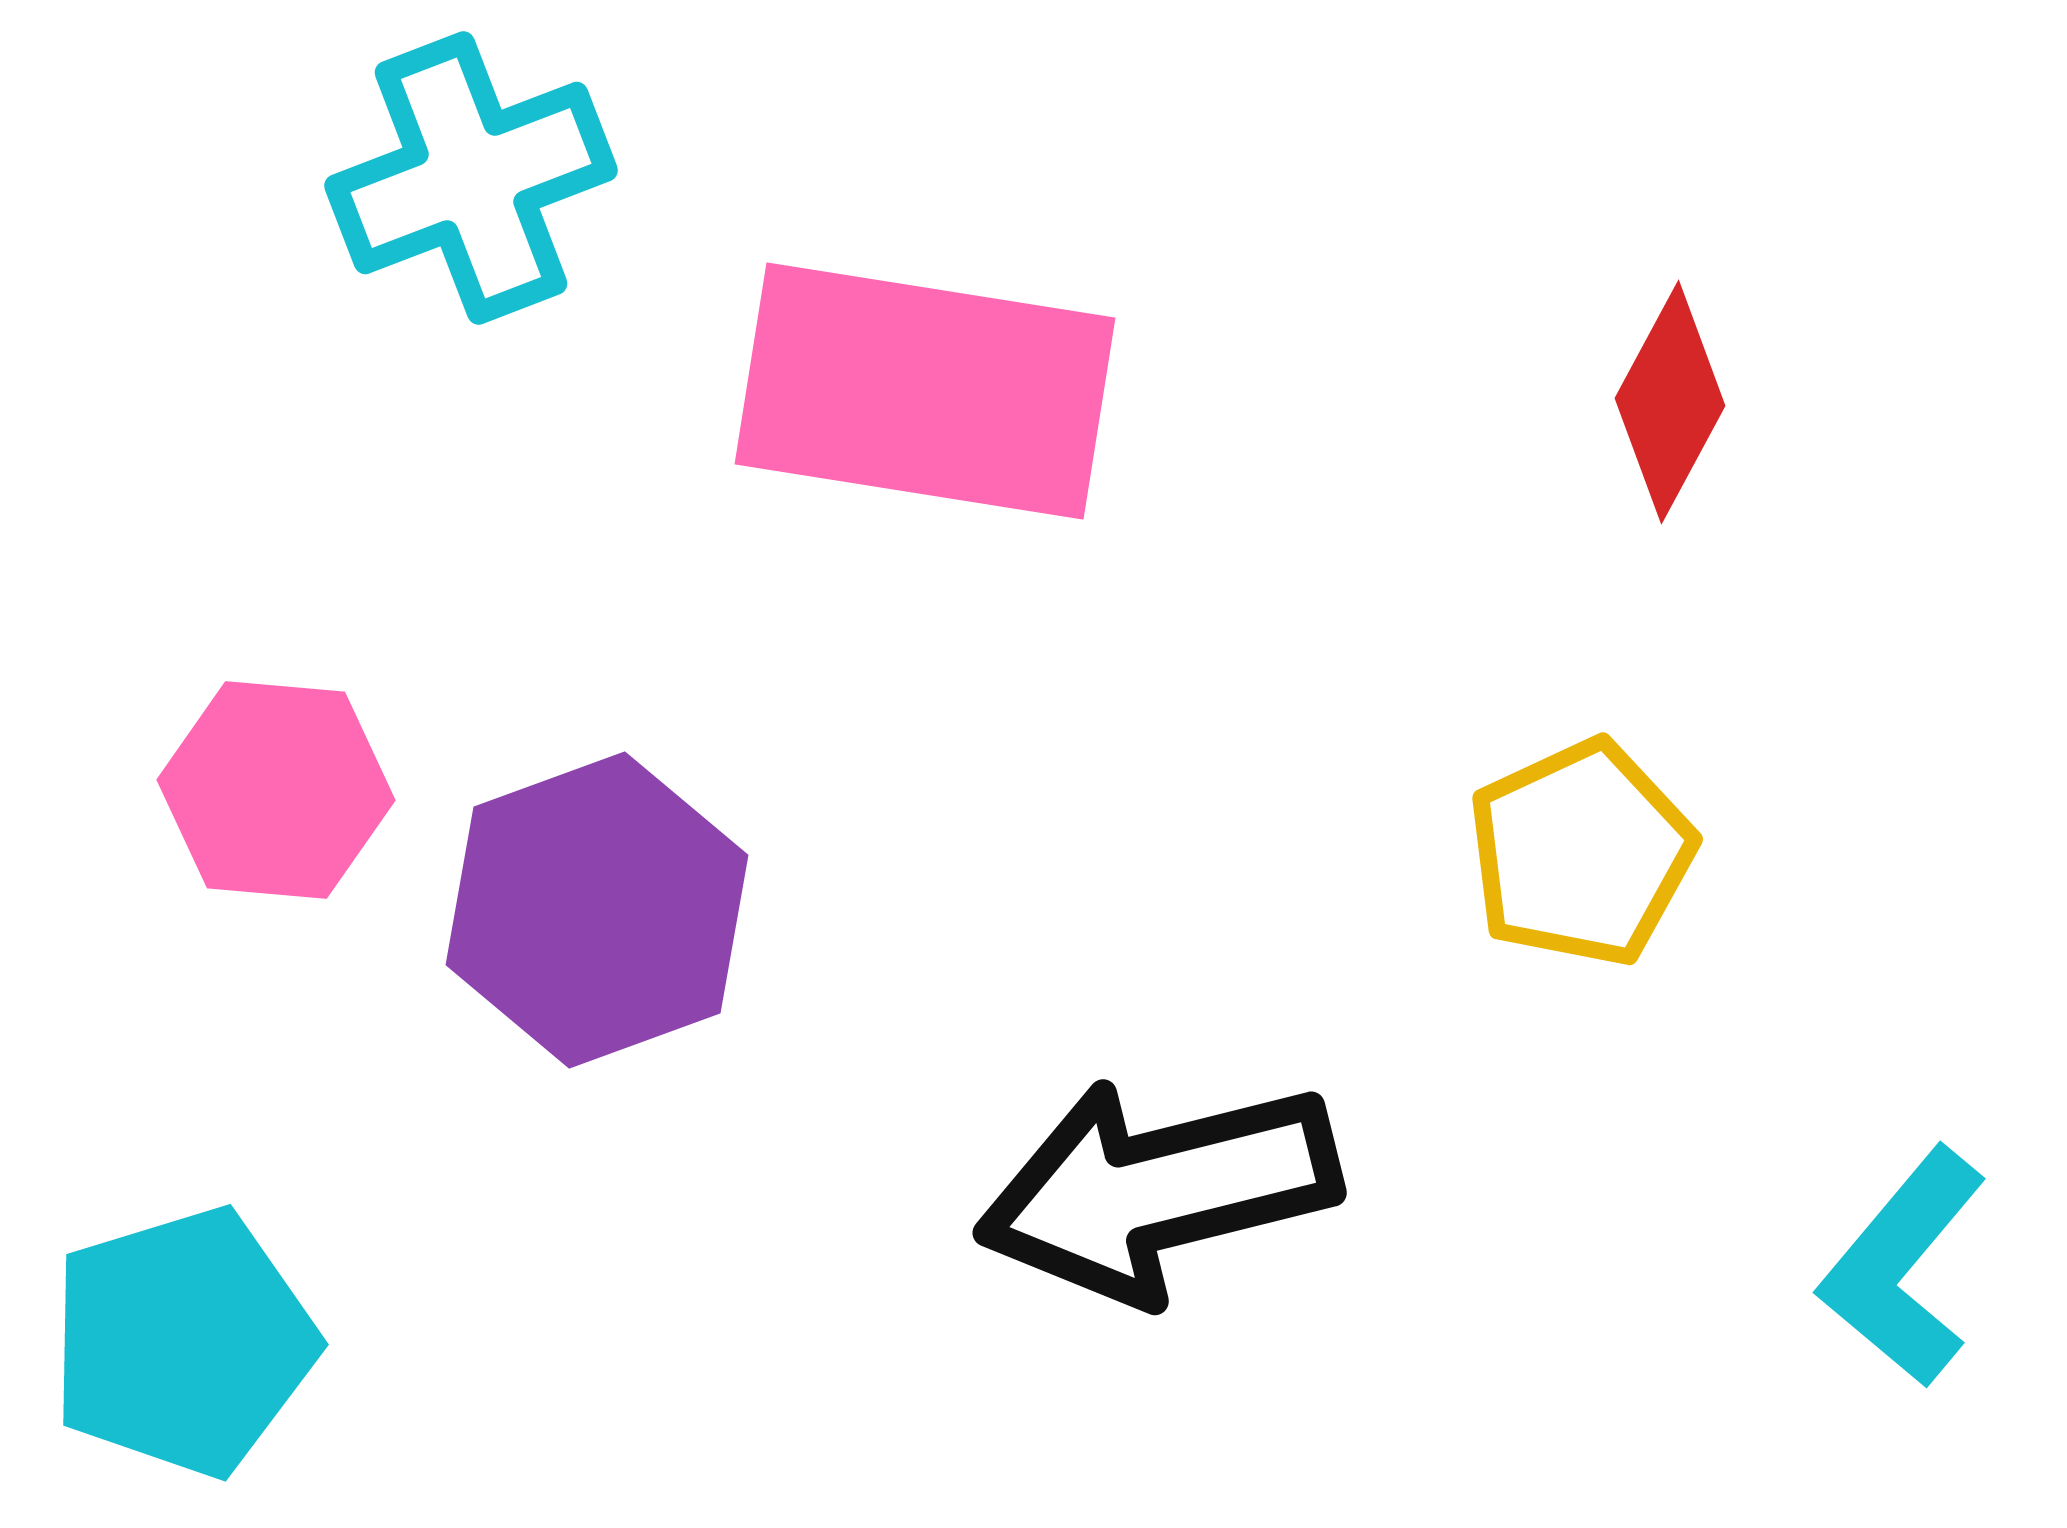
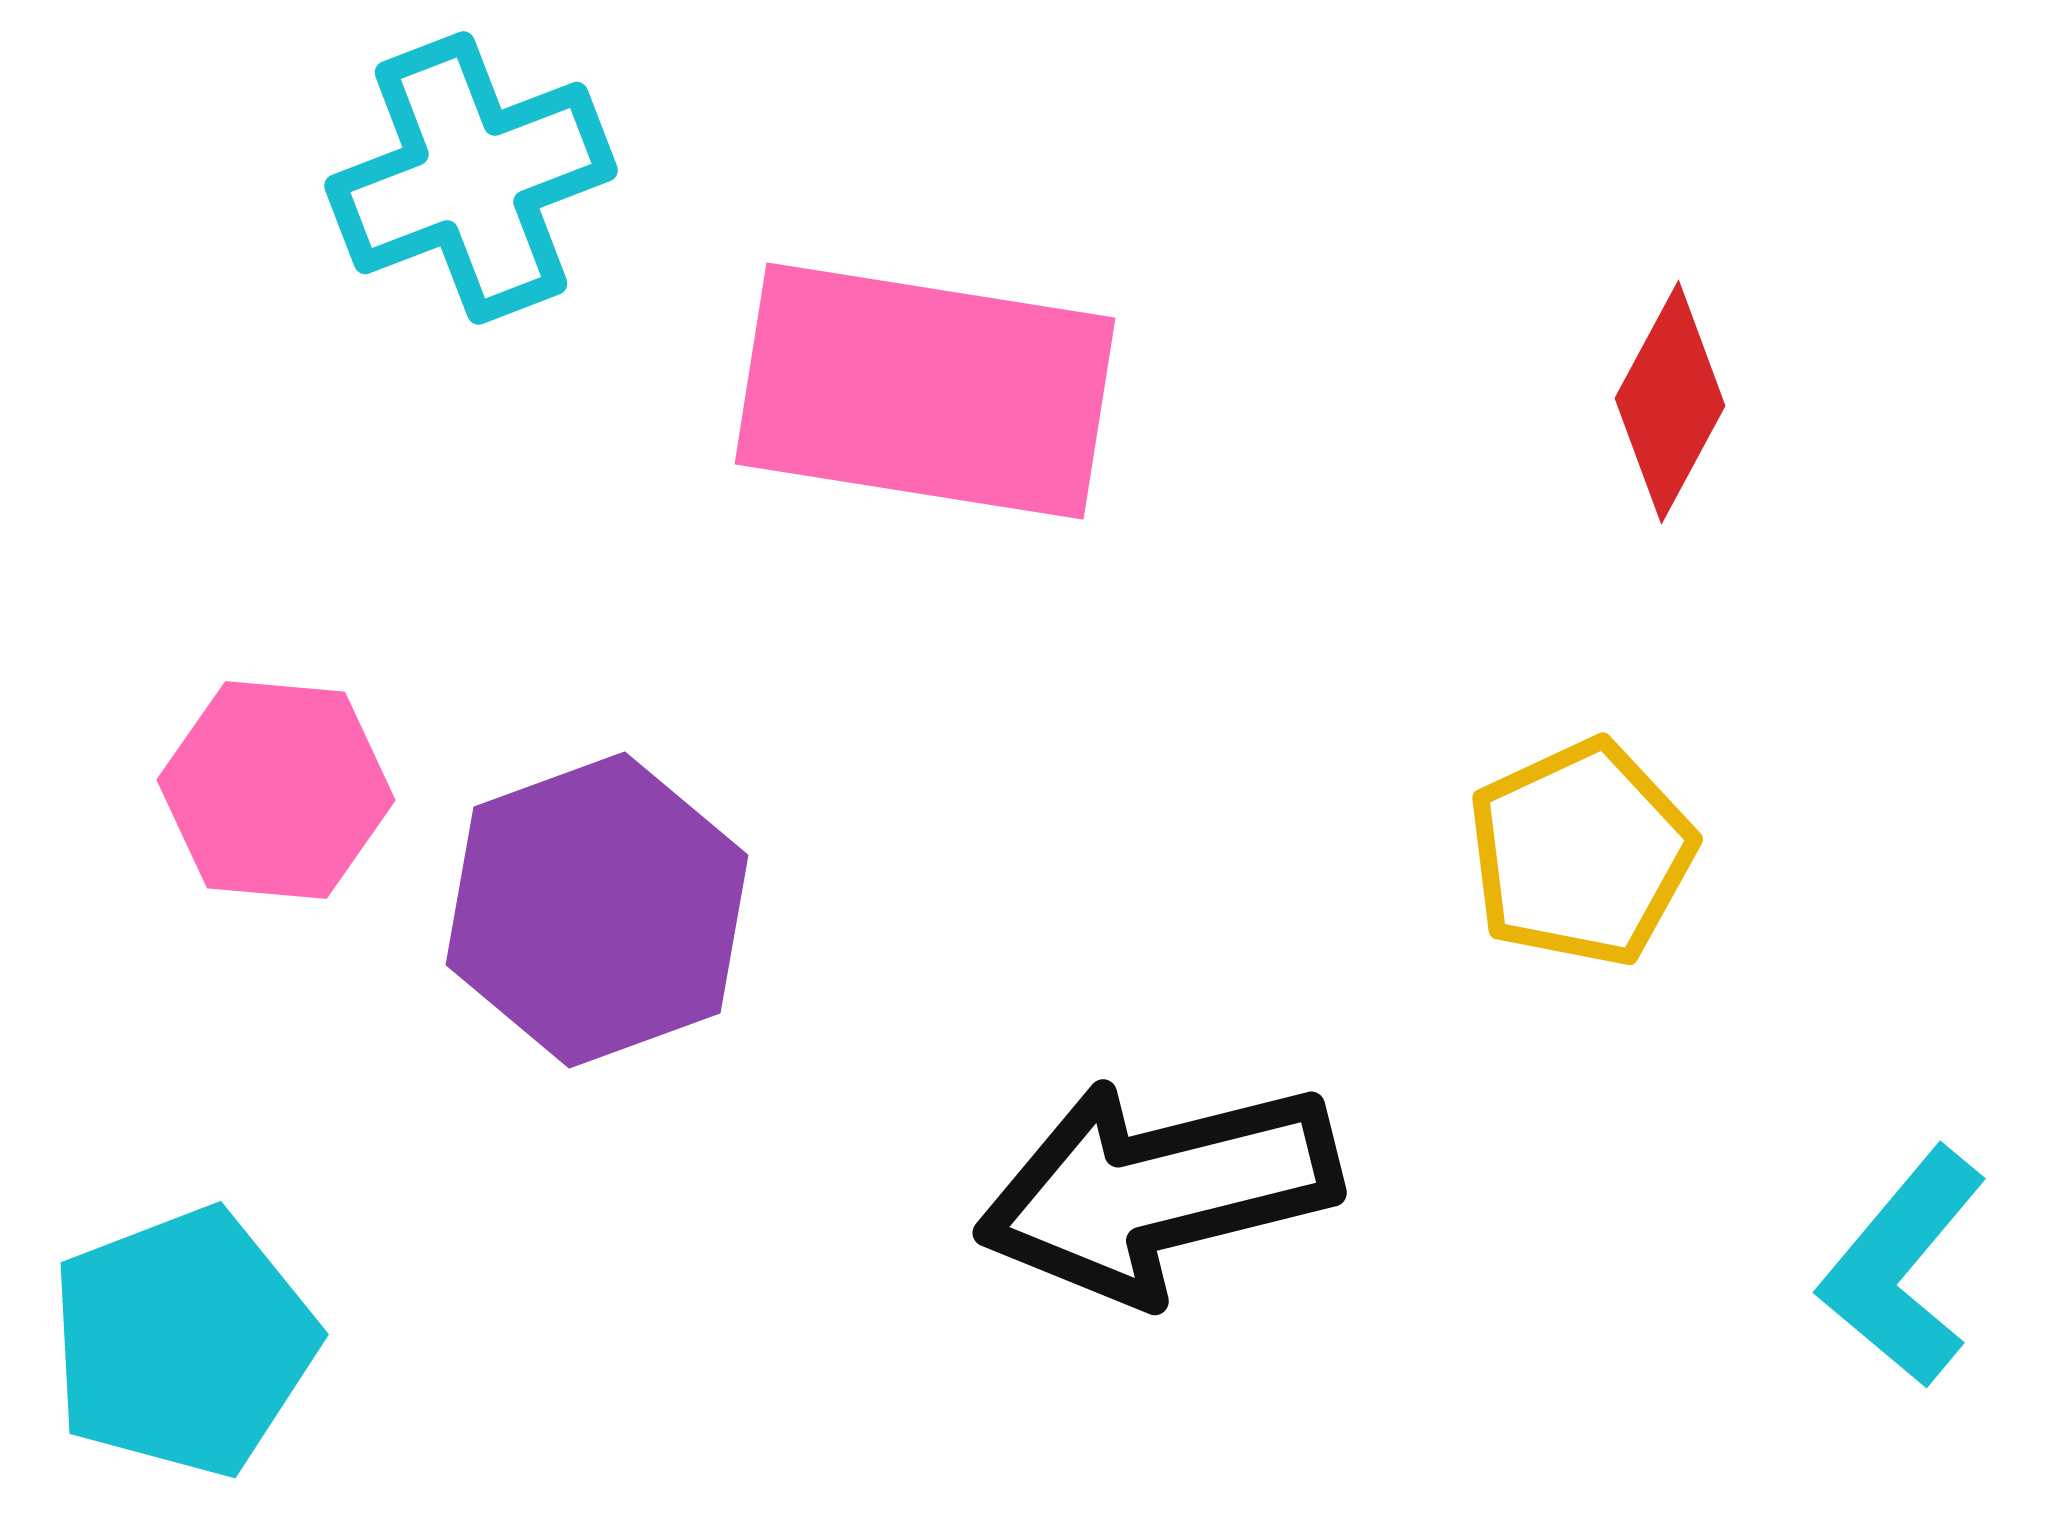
cyan pentagon: rotated 4 degrees counterclockwise
